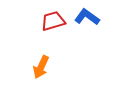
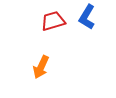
blue L-shape: rotated 95 degrees counterclockwise
